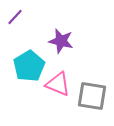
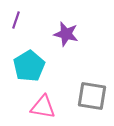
purple line: moved 1 px right, 3 px down; rotated 24 degrees counterclockwise
purple star: moved 5 px right, 7 px up
pink triangle: moved 15 px left, 23 px down; rotated 12 degrees counterclockwise
